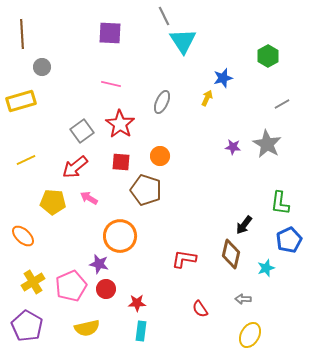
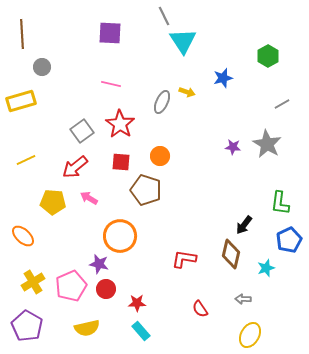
yellow arrow at (207, 98): moved 20 px left, 6 px up; rotated 84 degrees clockwise
cyan rectangle at (141, 331): rotated 48 degrees counterclockwise
